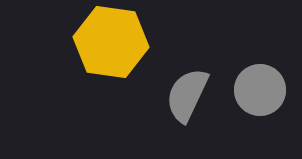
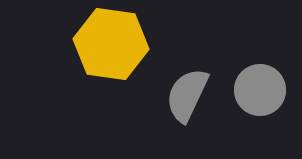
yellow hexagon: moved 2 px down
